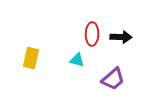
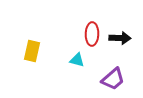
black arrow: moved 1 px left, 1 px down
yellow rectangle: moved 1 px right, 7 px up
